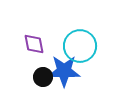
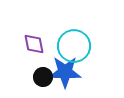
cyan circle: moved 6 px left
blue star: moved 1 px right, 1 px down
